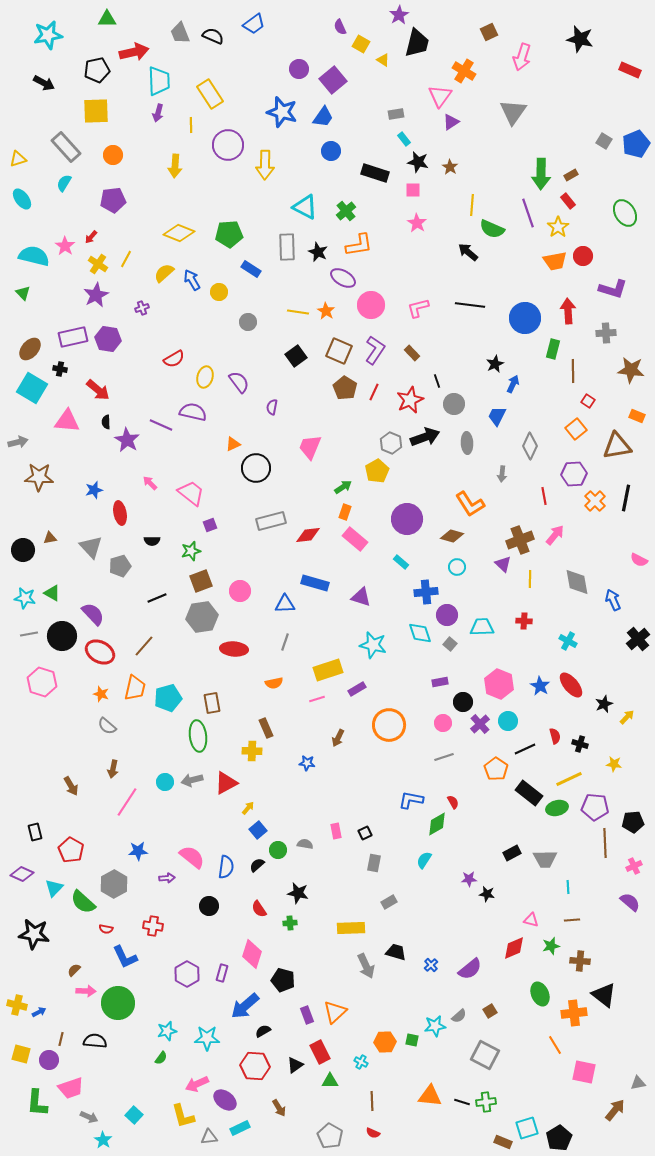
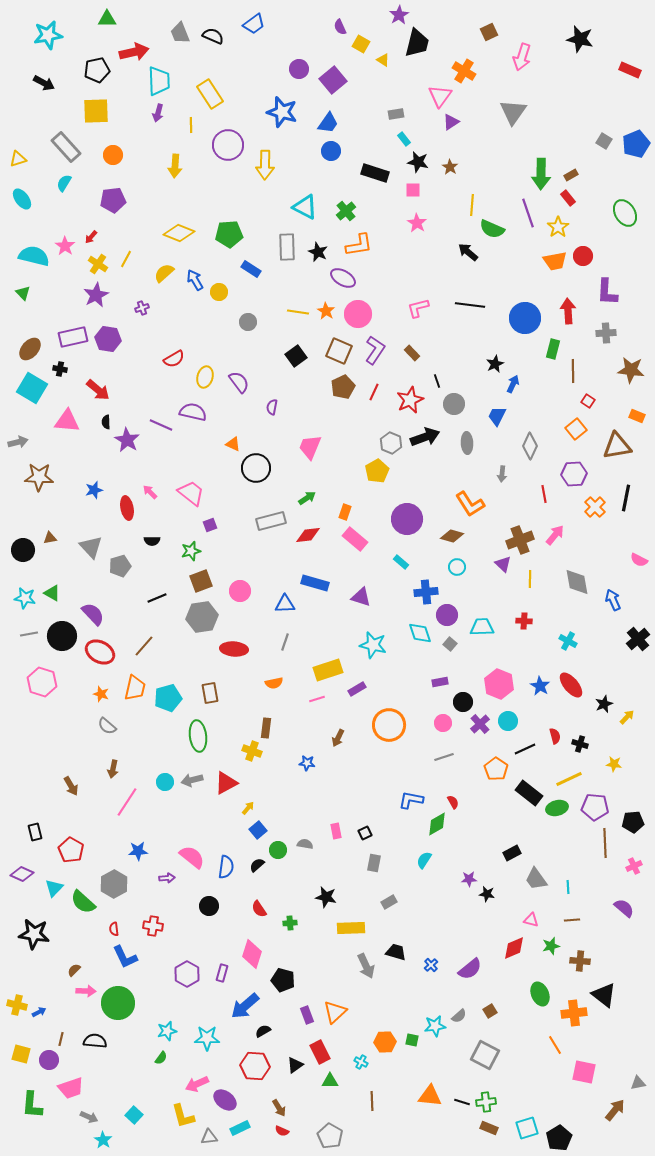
blue trapezoid at (323, 117): moved 5 px right, 6 px down
red rectangle at (568, 201): moved 3 px up
blue arrow at (192, 280): moved 3 px right
purple L-shape at (613, 289): moved 6 px left, 3 px down; rotated 76 degrees clockwise
pink circle at (371, 305): moved 13 px left, 9 px down
brown pentagon at (345, 388): moved 2 px left, 1 px up; rotated 15 degrees clockwise
orange triangle at (233, 444): rotated 49 degrees clockwise
pink arrow at (150, 483): moved 9 px down
green arrow at (343, 487): moved 36 px left, 11 px down
red line at (544, 496): moved 2 px up
orange cross at (595, 501): moved 6 px down
red ellipse at (120, 513): moved 7 px right, 5 px up
brown rectangle at (212, 703): moved 2 px left, 10 px up
brown rectangle at (266, 728): rotated 30 degrees clockwise
yellow cross at (252, 751): rotated 18 degrees clockwise
gray trapezoid at (545, 859): moved 9 px left, 20 px down; rotated 55 degrees clockwise
black star at (298, 893): moved 28 px right, 4 px down
purple semicircle at (630, 902): moved 6 px left, 6 px down
red semicircle at (106, 929): moved 8 px right; rotated 72 degrees clockwise
green L-shape at (37, 1103): moved 5 px left, 2 px down
red semicircle at (373, 1133): moved 91 px left, 2 px up
brown rectangle at (503, 1142): moved 14 px left, 14 px up
